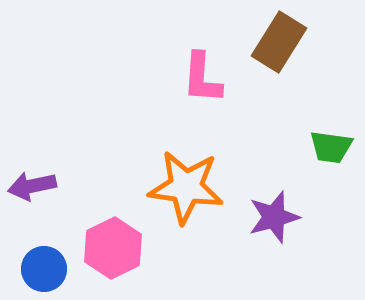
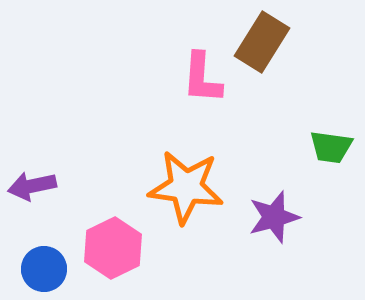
brown rectangle: moved 17 px left
